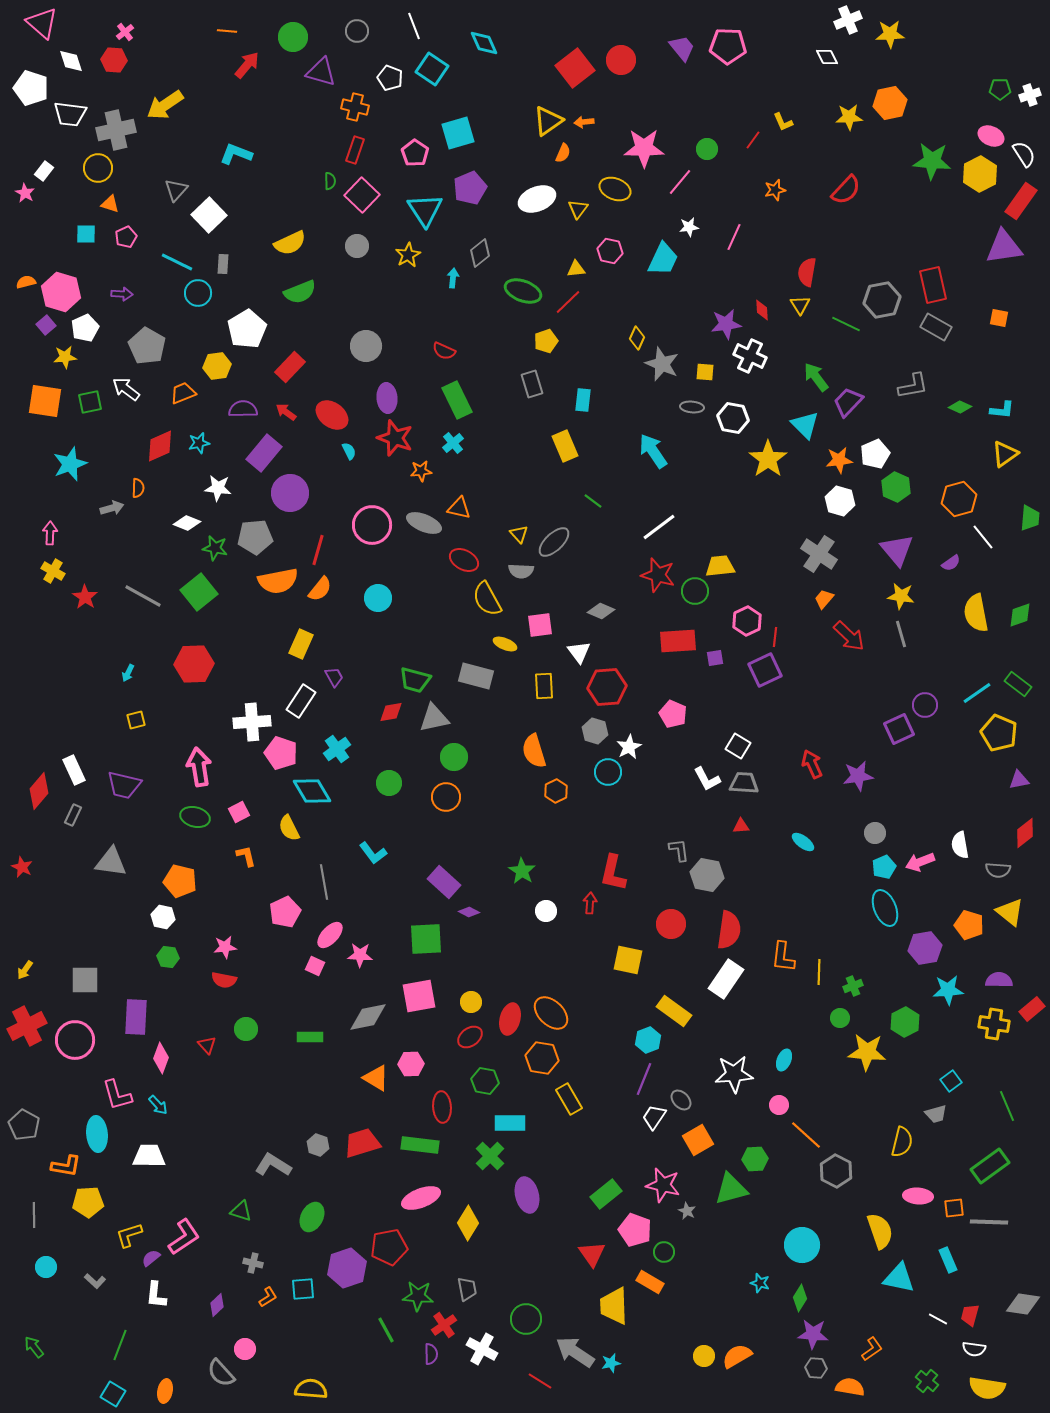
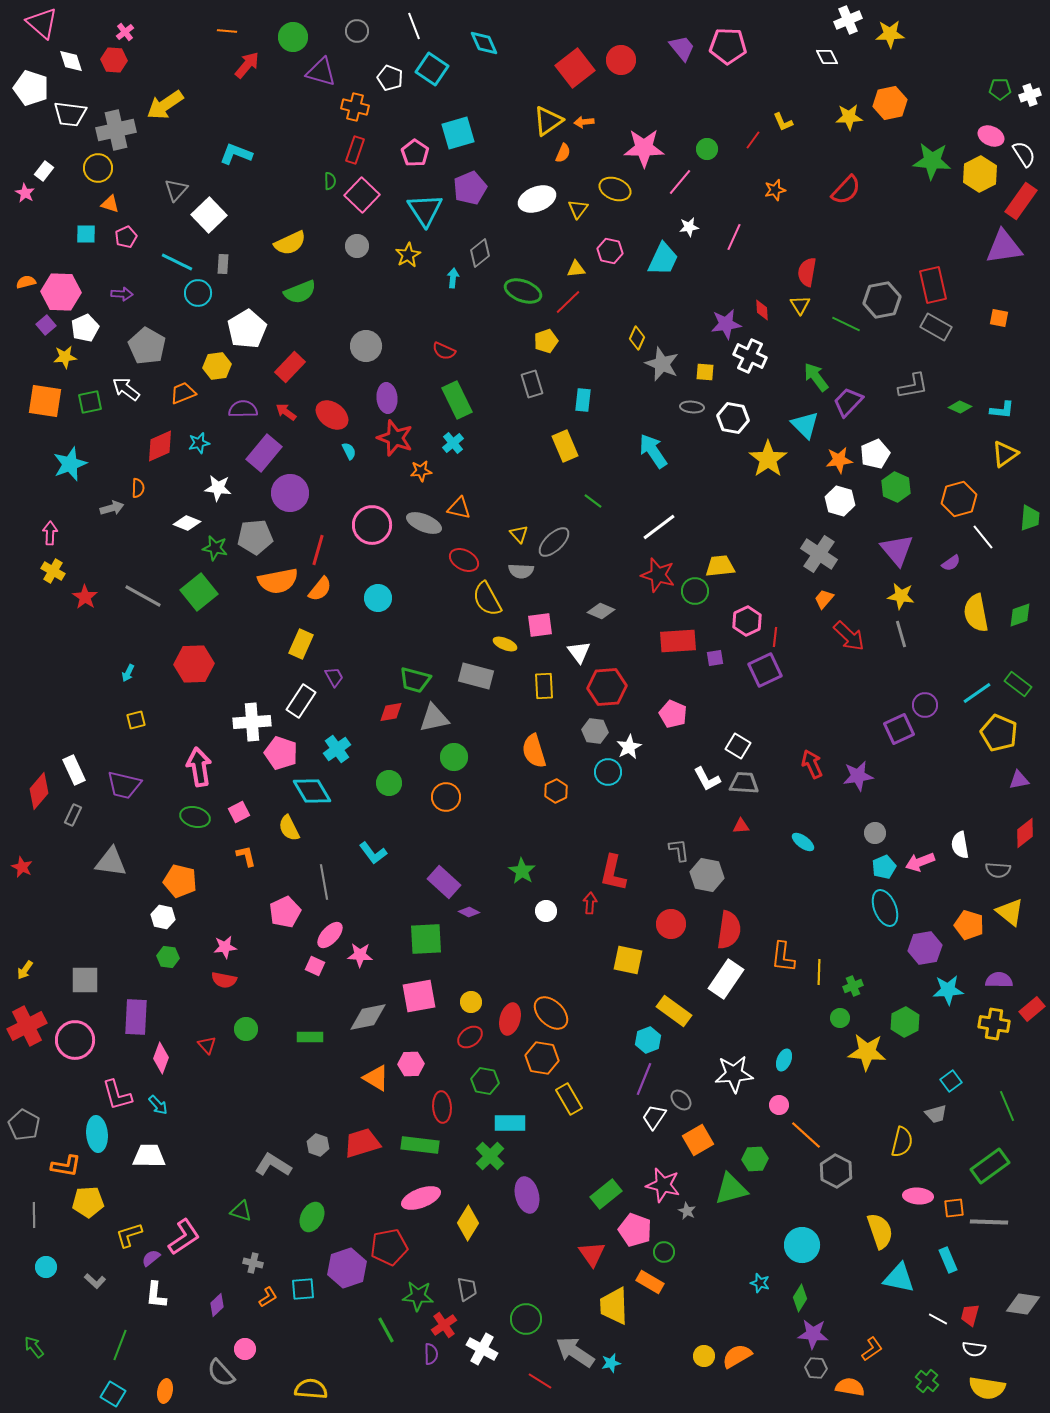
pink hexagon at (61, 292): rotated 15 degrees counterclockwise
gray hexagon at (595, 731): rotated 10 degrees counterclockwise
